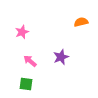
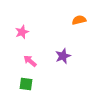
orange semicircle: moved 2 px left, 2 px up
purple star: moved 2 px right, 1 px up
